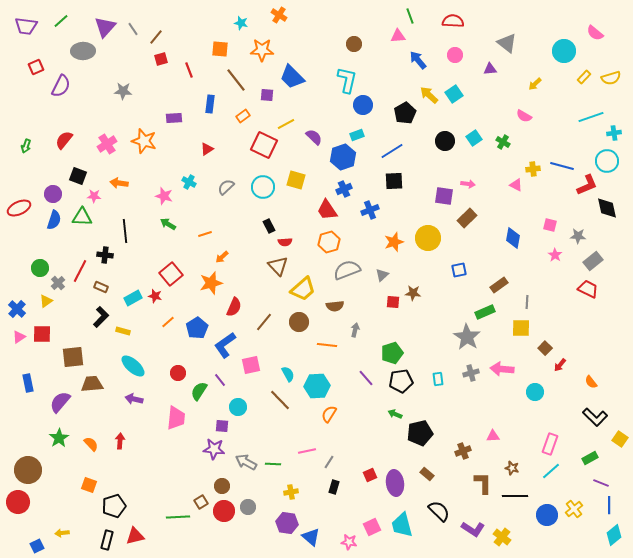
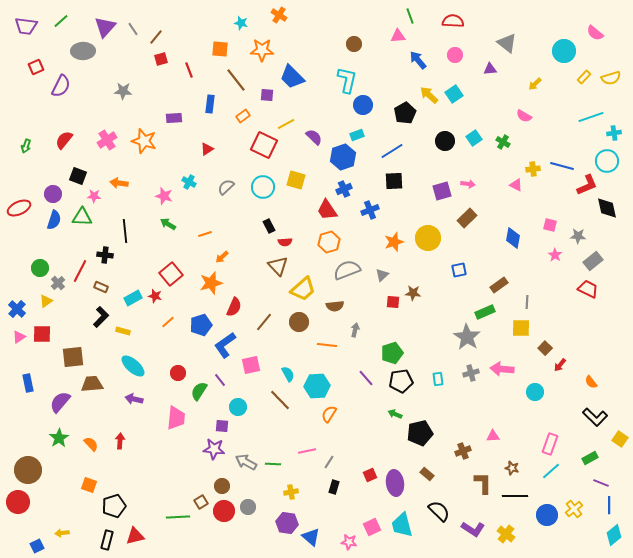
pink cross at (107, 144): moved 4 px up
purple square at (444, 196): moved 2 px left, 5 px up; rotated 24 degrees counterclockwise
blue pentagon at (197, 328): moved 4 px right, 3 px up; rotated 15 degrees clockwise
yellow cross at (502, 537): moved 4 px right, 3 px up
